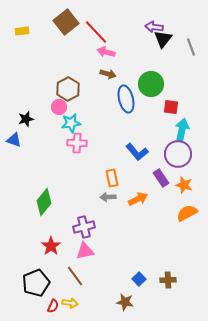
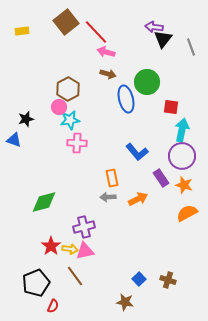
green circle: moved 4 px left, 2 px up
cyan star: moved 1 px left, 3 px up
purple circle: moved 4 px right, 2 px down
green diamond: rotated 36 degrees clockwise
brown cross: rotated 21 degrees clockwise
yellow arrow: moved 54 px up
